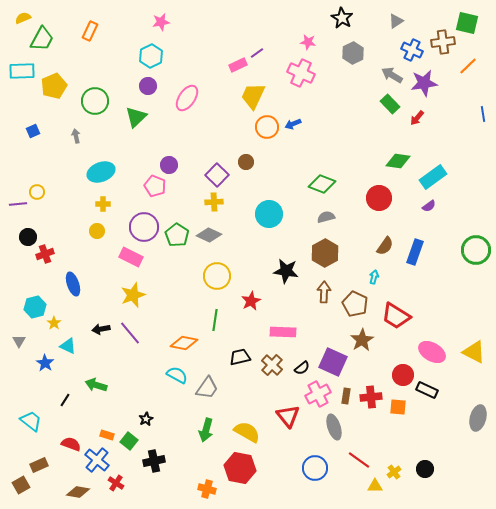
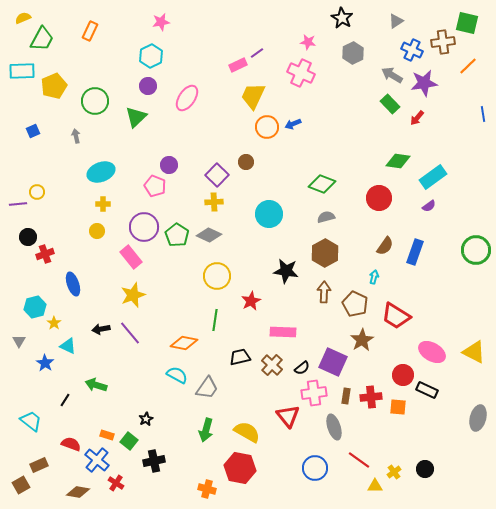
pink rectangle at (131, 257): rotated 25 degrees clockwise
pink cross at (318, 394): moved 4 px left, 1 px up; rotated 20 degrees clockwise
